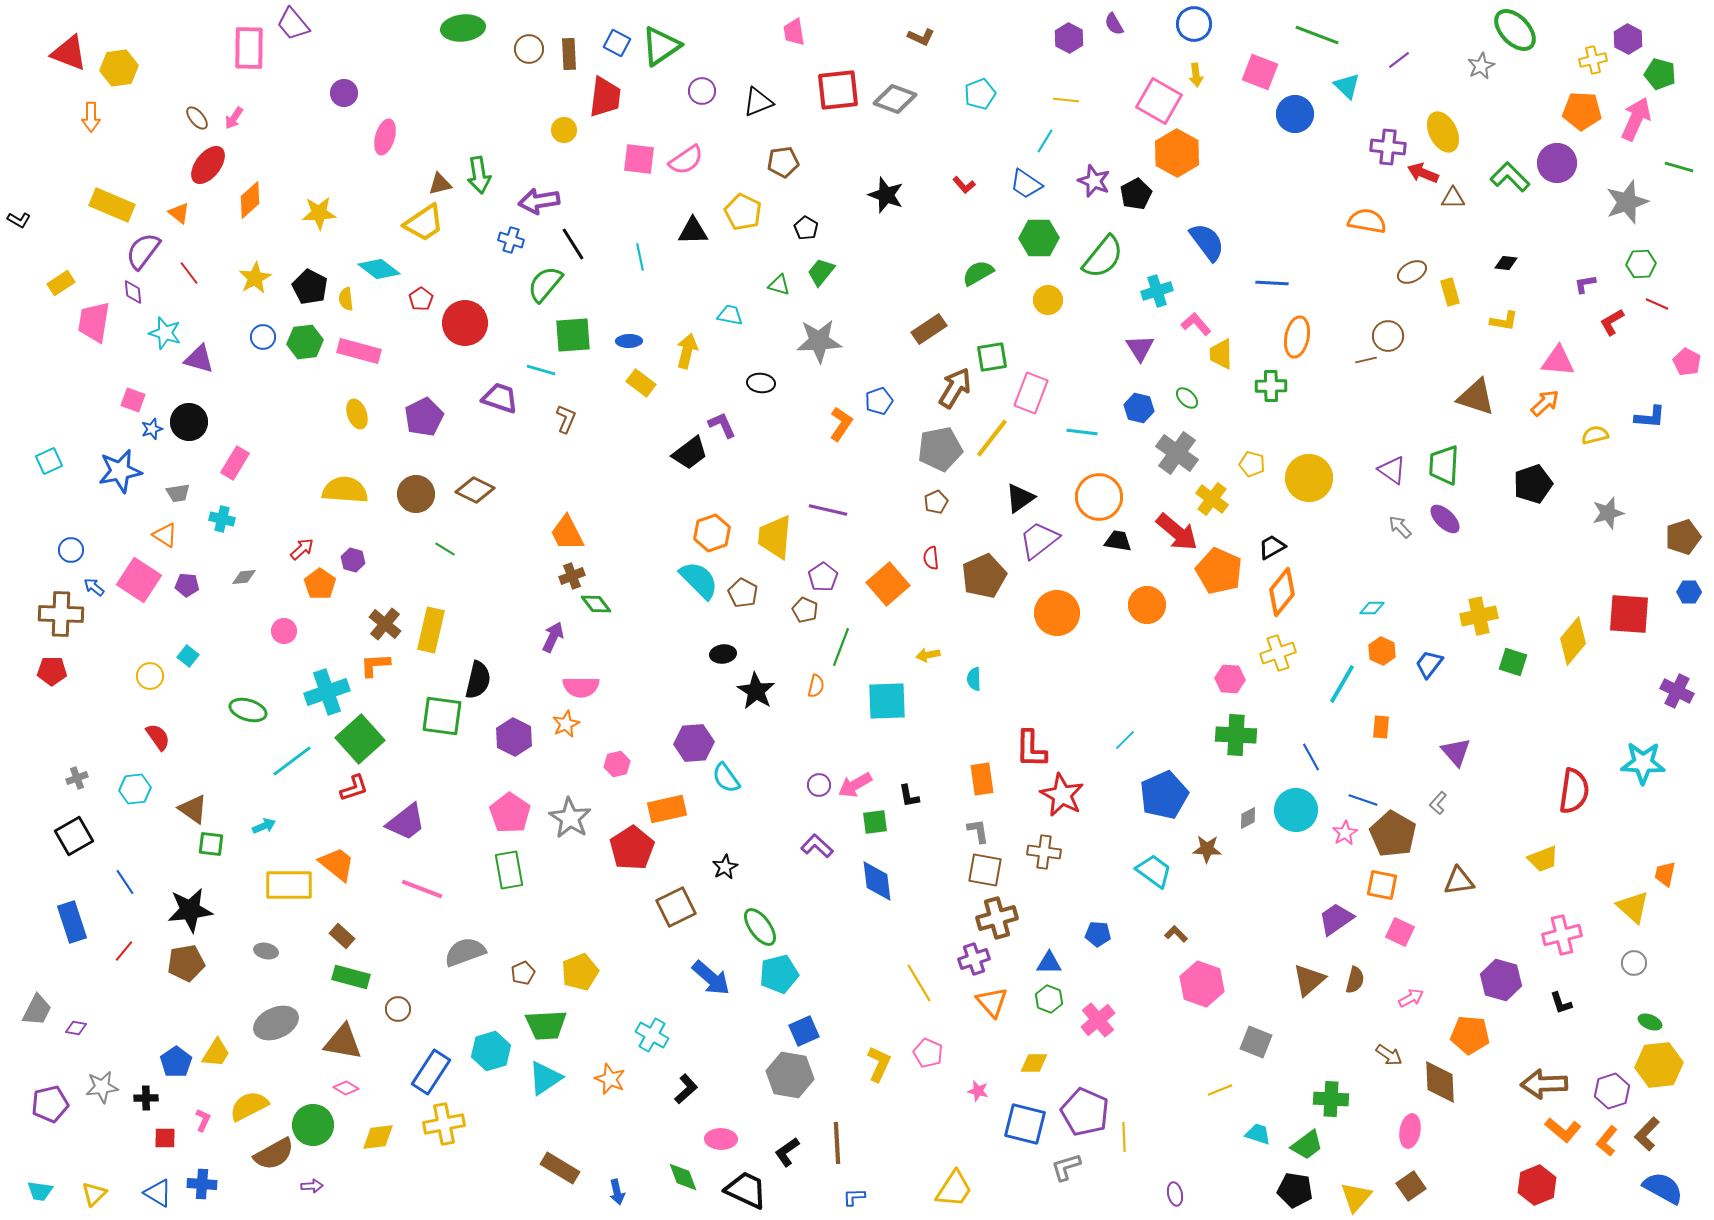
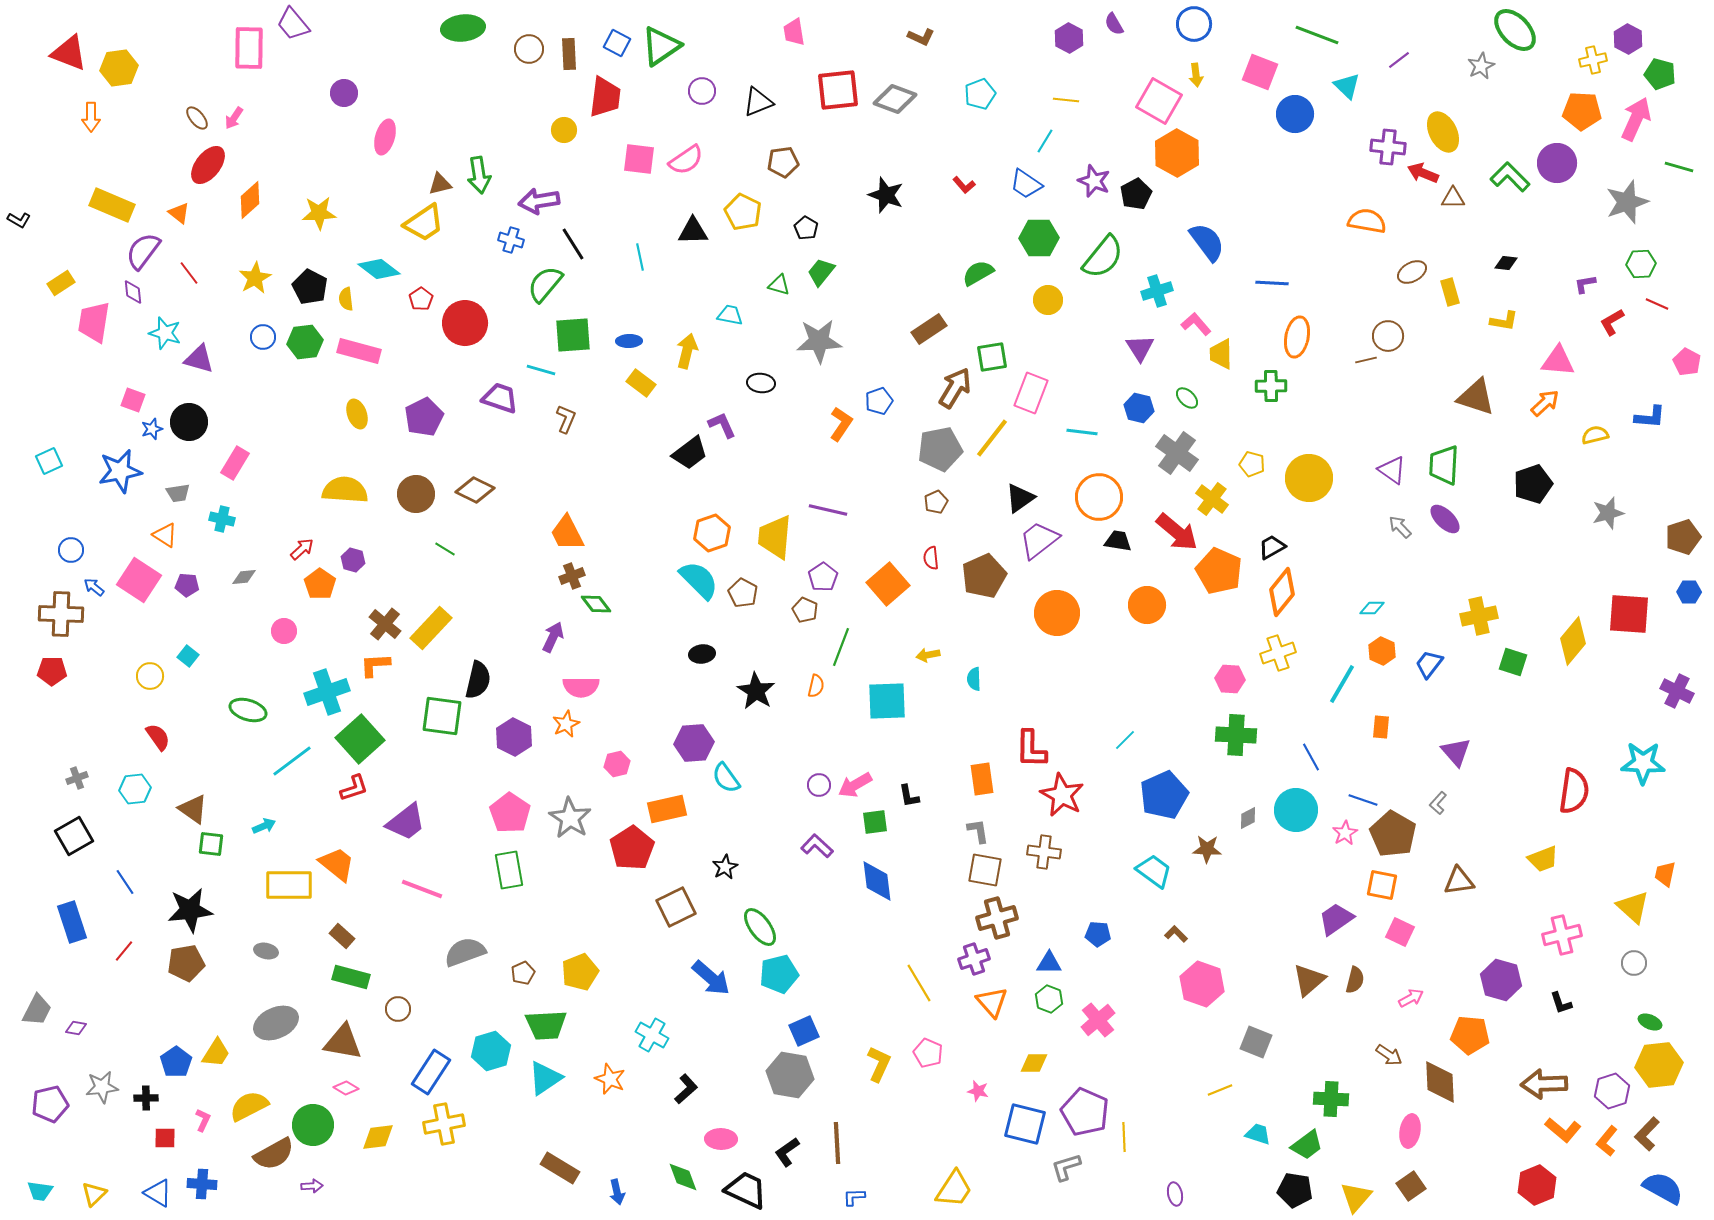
yellow rectangle at (431, 630): moved 2 px up; rotated 30 degrees clockwise
black ellipse at (723, 654): moved 21 px left
